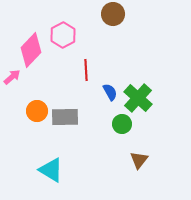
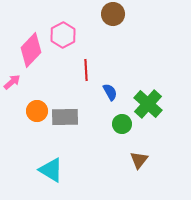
pink arrow: moved 5 px down
green cross: moved 10 px right, 6 px down
